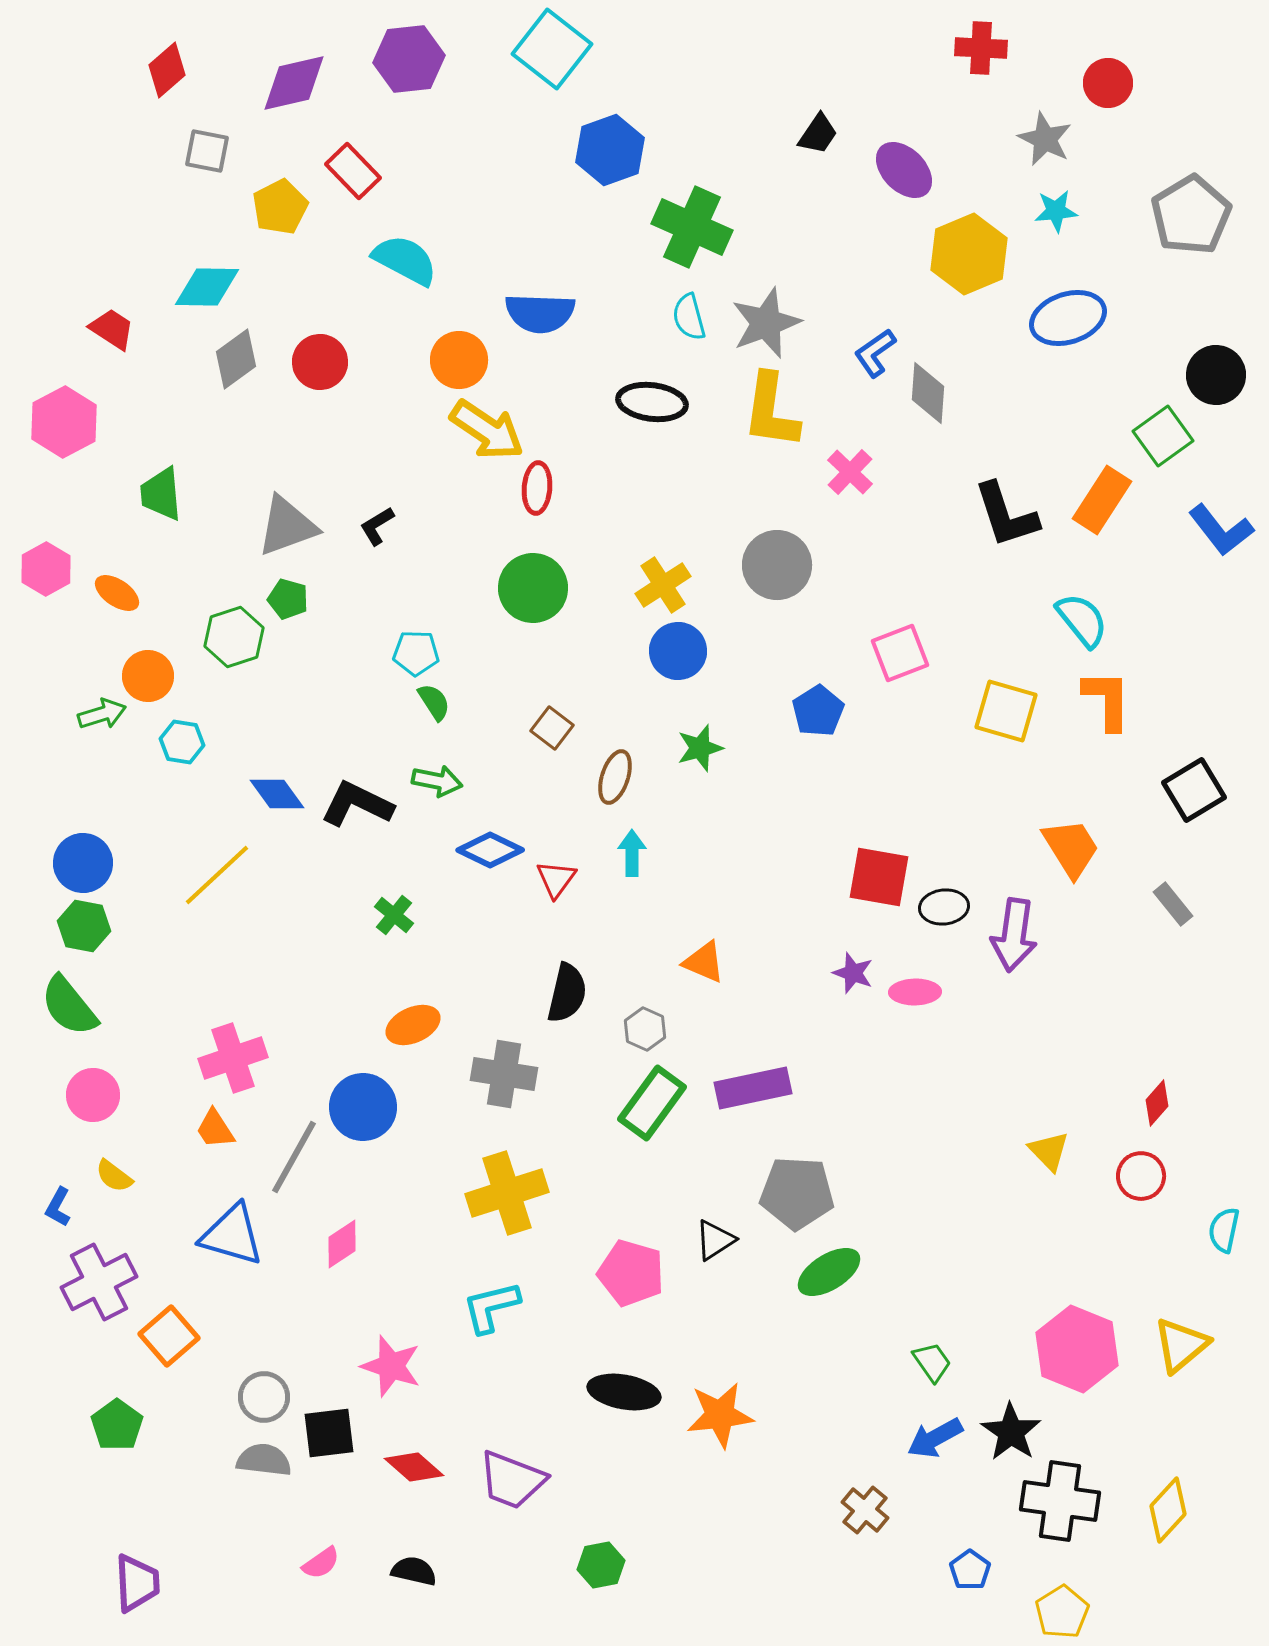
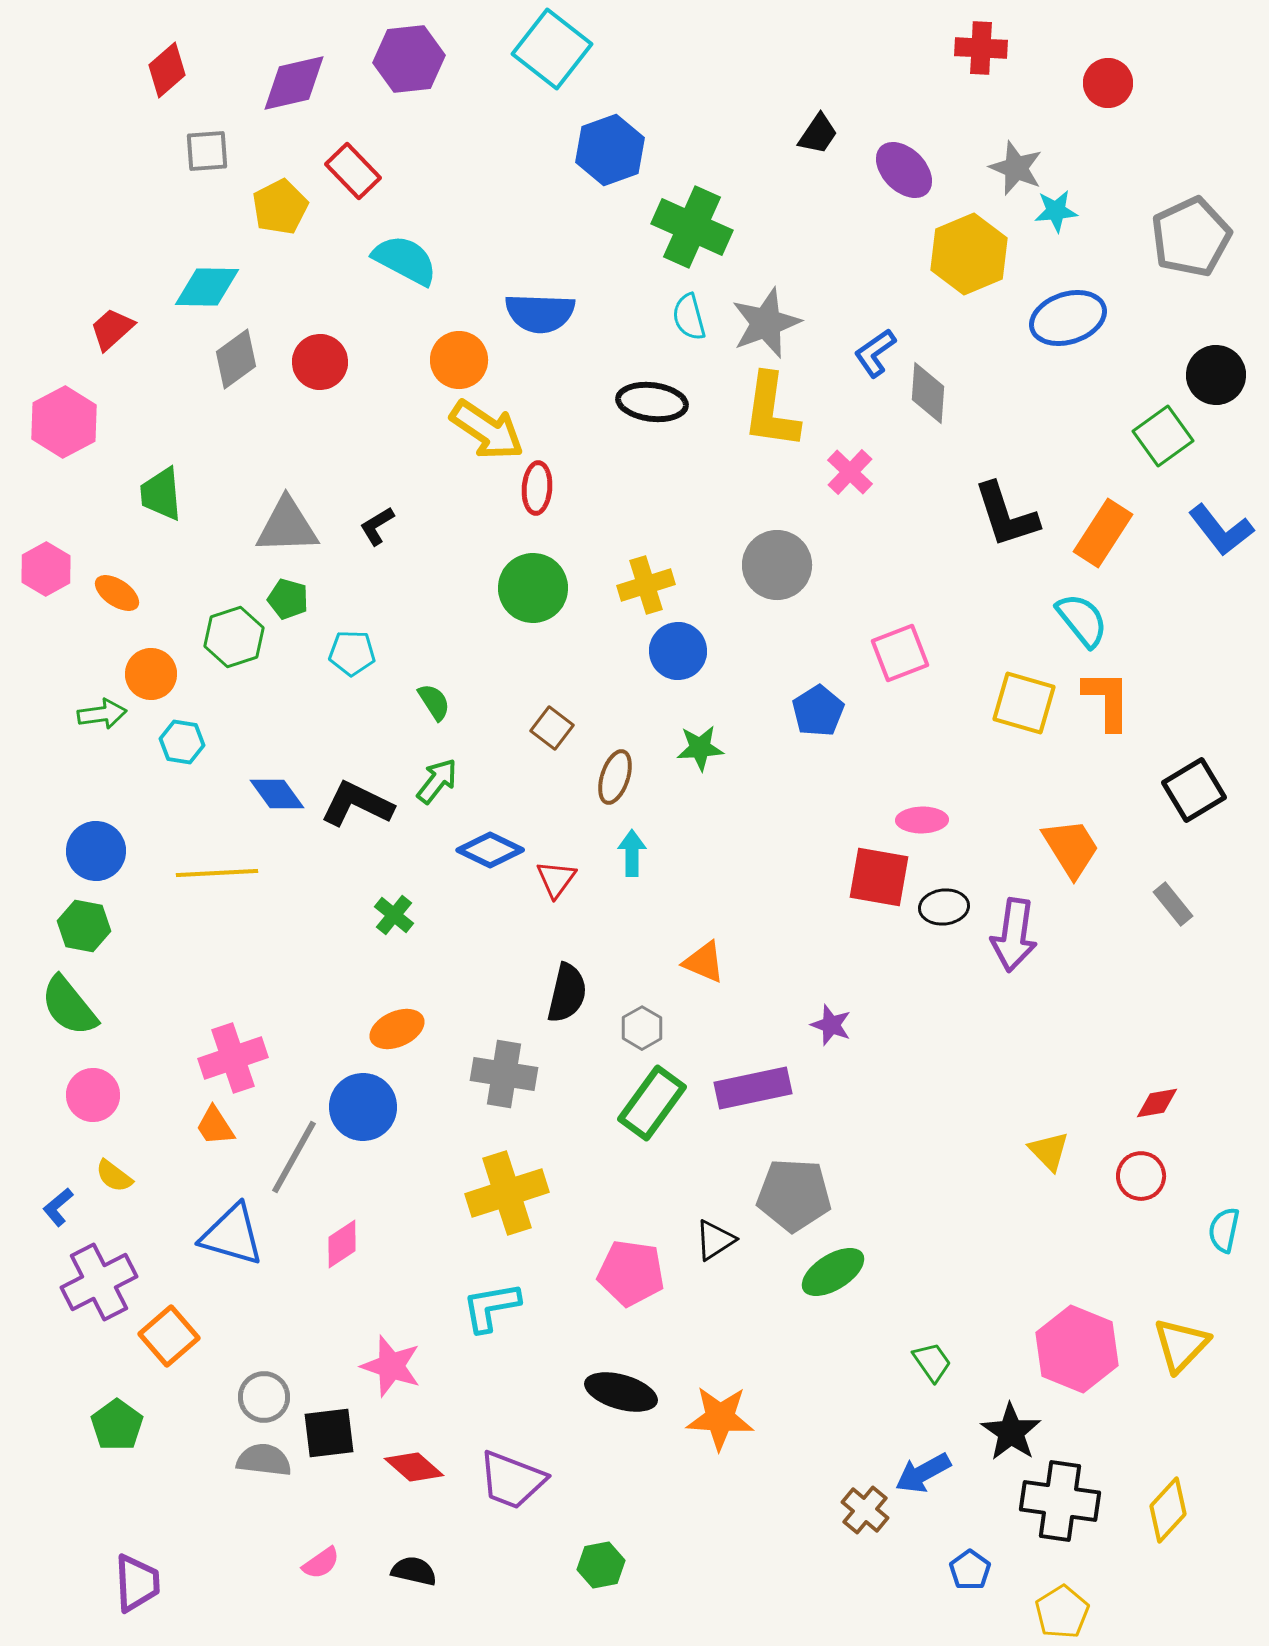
gray star at (1045, 139): moved 29 px left, 29 px down; rotated 4 degrees counterclockwise
gray square at (207, 151): rotated 15 degrees counterclockwise
gray pentagon at (1191, 215): moved 22 px down; rotated 6 degrees clockwise
red trapezoid at (112, 329): rotated 75 degrees counterclockwise
orange rectangle at (1102, 500): moved 1 px right, 33 px down
gray triangle at (287, 526): rotated 18 degrees clockwise
yellow cross at (663, 585): moved 17 px left; rotated 16 degrees clockwise
cyan pentagon at (416, 653): moved 64 px left
orange circle at (148, 676): moved 3 px right, 2 px up
yellow square at (1006, 711): moved 18 px right, 8 px up
green arrow at (102, 714): rotated 9 degrees clockwise
green star at (700, 748): rotated 12 degrees clockwise
green arrow at (437, 781): rotated 63 degrees counterclockwise
blue circle at (83, 863): moved 13 px right, 12 px up
yellow line at (217, 875): moved 2 px up; rotated 40 degrees clockwise
purple star at (853, 973): moved 22 px left, 52 px down
pink ellipse at (915, 992): moved 7 px right, 172 px up
orange ellipse at (413, 1025): moved 16 px left, 4 px down
gray hexagon at (645, 1029): moved 3 px left, 1 px up; rotated 6 degrees clockwise
red diamond at (1157, 1103): rotated 39 degrees clockwise
orange trapezoid at (215, 1129): moved 3 px up
gray pentagon at (797, 1193): moved 3 px left, 2 px down
blue L-shape at (58, 1207): rotated 21 degrees clockwise
green ellipse at (829, 1272): moved 4 px right
pink pentagon at (631, 1273): rotated 8 degrees counterclockwise
cyan L-shape at (491, 1307): rotated 4 degrees clockwise
yellow triangle at (1181, 1345): rotated 6 degrees counterclockwise
black ellipse at (624, 1392): moved 3 px left; rotated 6 degrees clockwise
orange star at (720, 1415): moved 3 px down; rotated 10 degrees clockwise
blue arrow at (935, 1438): moved 12 px left, 35 px down
